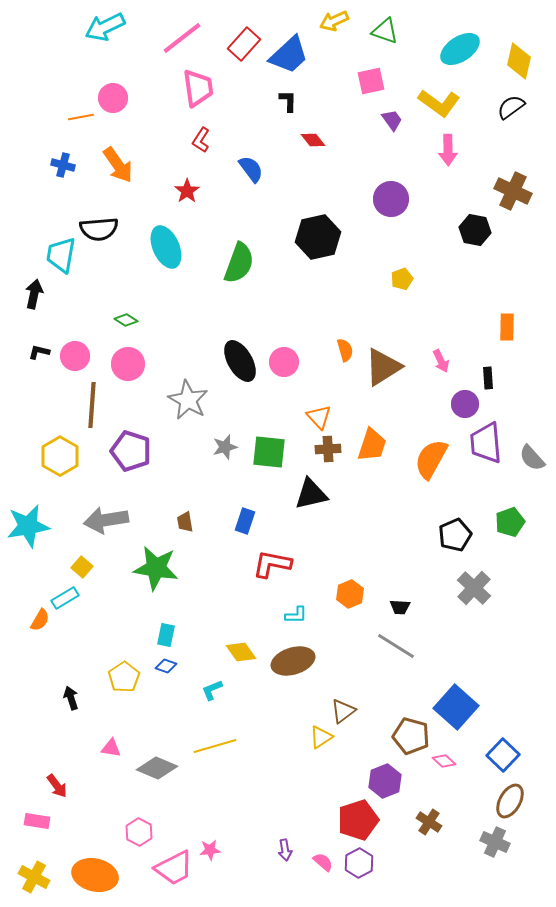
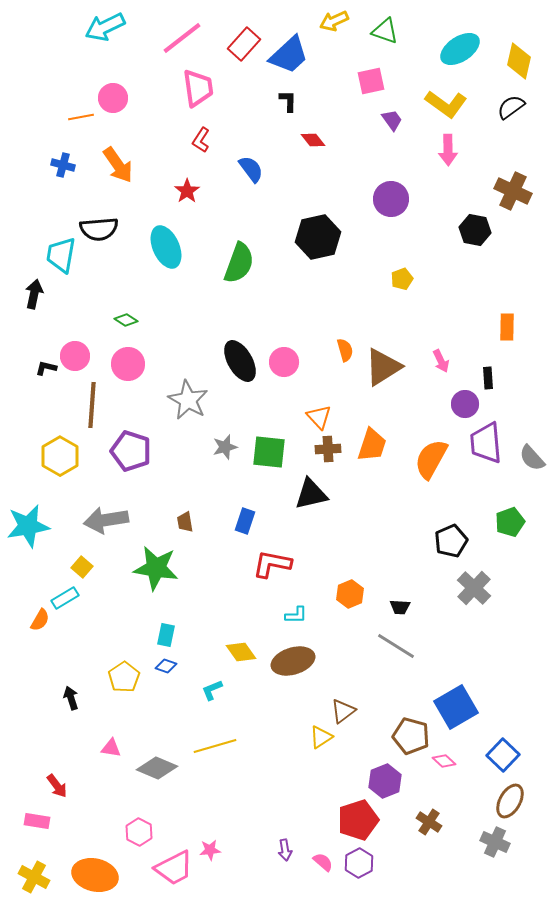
yellow L-shape at (439, 103): moved 7 px right, 1 px down
black L-shape at (39, 352): moved 7 px right, 16 px down
black pentagon at (455, 535): moved 4 px left, 6 px down
blue square at (456, 707): rotated 18 degrees clockwise
